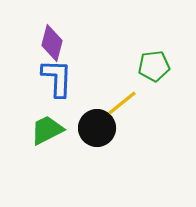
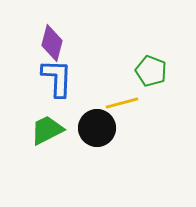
green pentagon: moved 3 px left, 5 px down; rotated 28 degrees clockwise
yellow line: rotated 24 degrees clockwise
